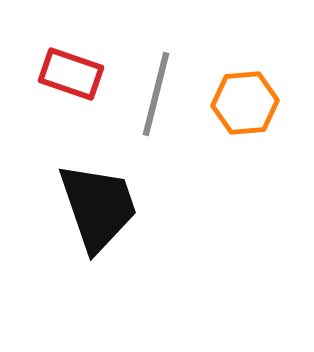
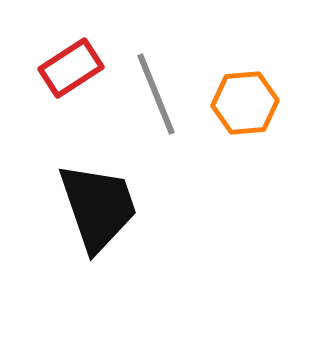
red rectangle: moved 6 px up; rotated 52 degrees counterclockwise
gray line: rotated 36 degrees counterclockwise
